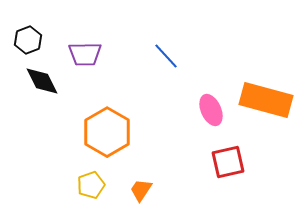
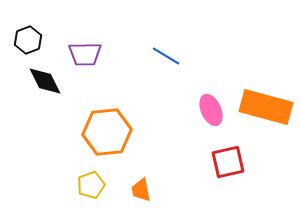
blue line: rotated 16 degrees counterclockwise
black diamond: moved 3 px right
orange rectangle: moved 7 px down
orange hexagon: rotated 24 degrees clockwise
orange trapezoid: rotated 45 degrees counterclockwise
